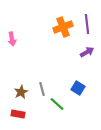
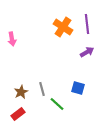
orange cross: rotated 36 degrees counterclockwise
blue square: rotated 16 degrees counterclockwise
red rectangle: rotated 48 degrees counterclockwise
